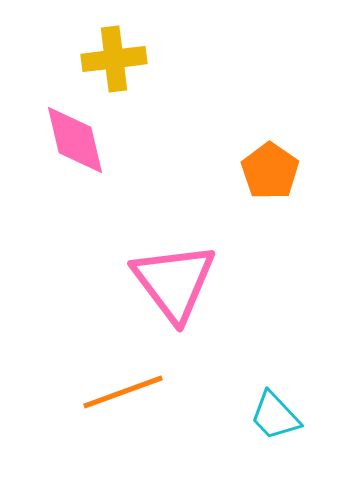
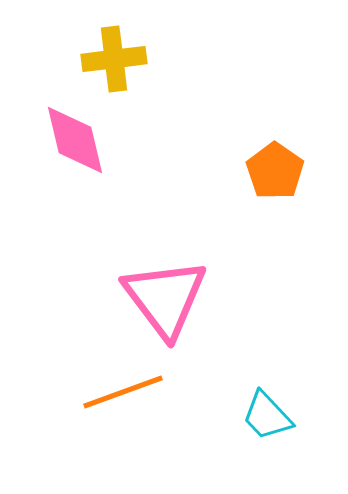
orange pentagon: moved 5 px right
pink triangle: moved 9 px left, 16 px down
cyan trapezoid: moved 8 px left
